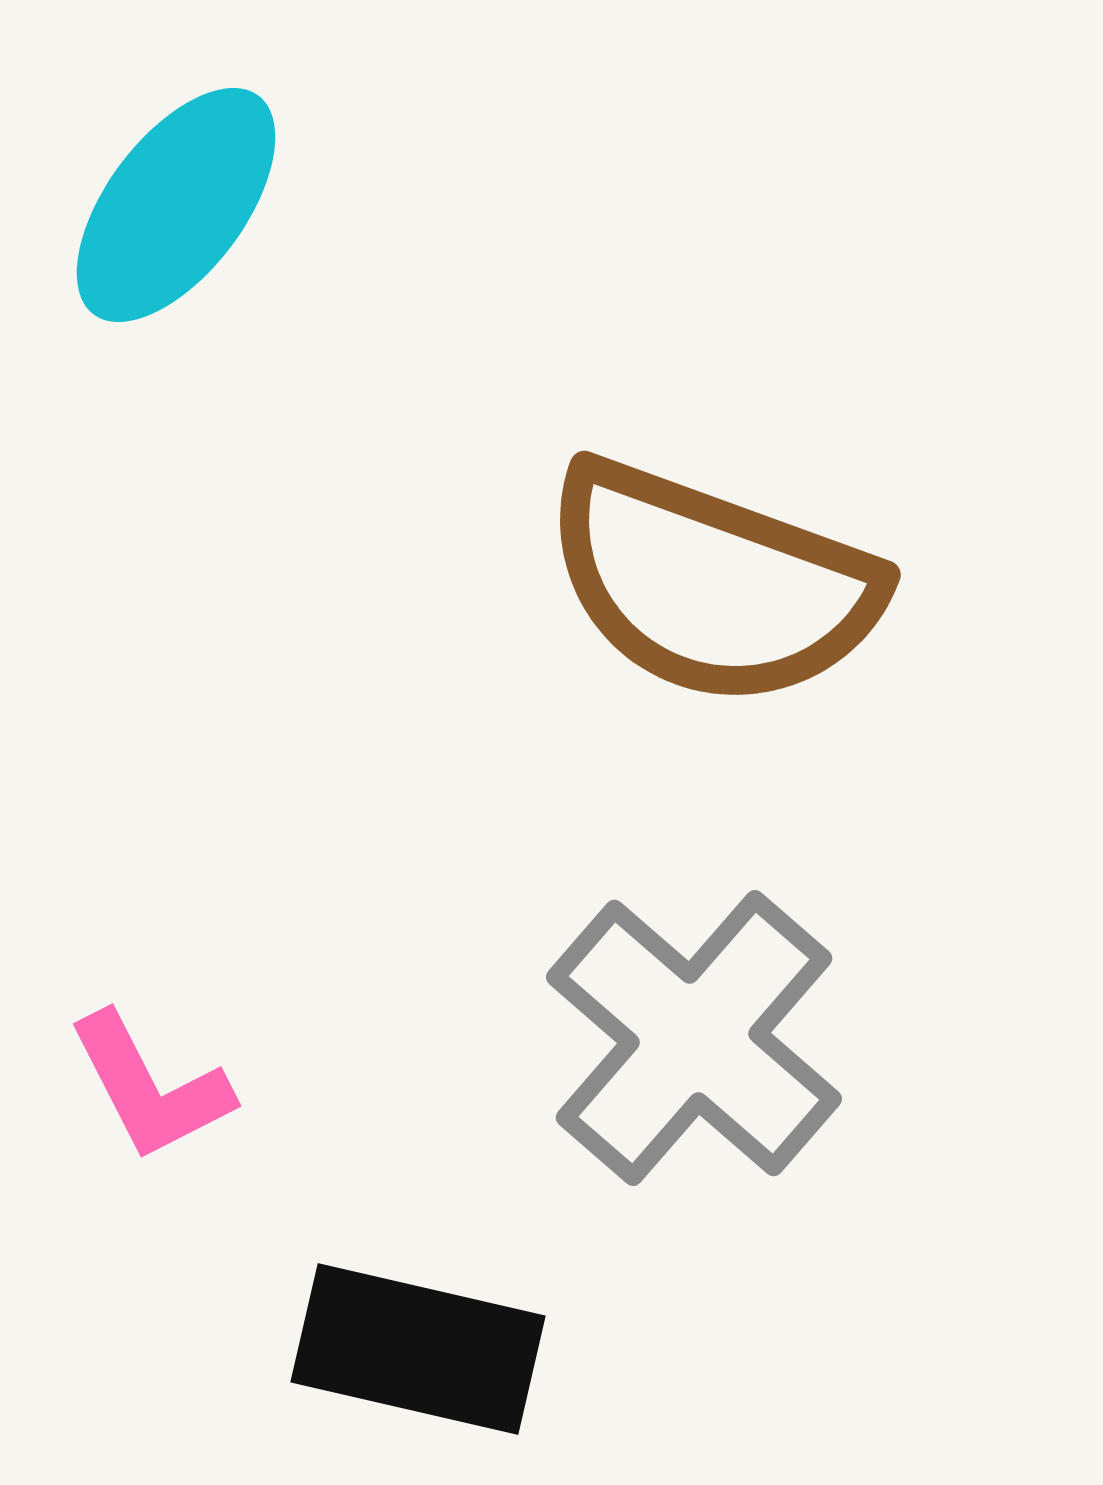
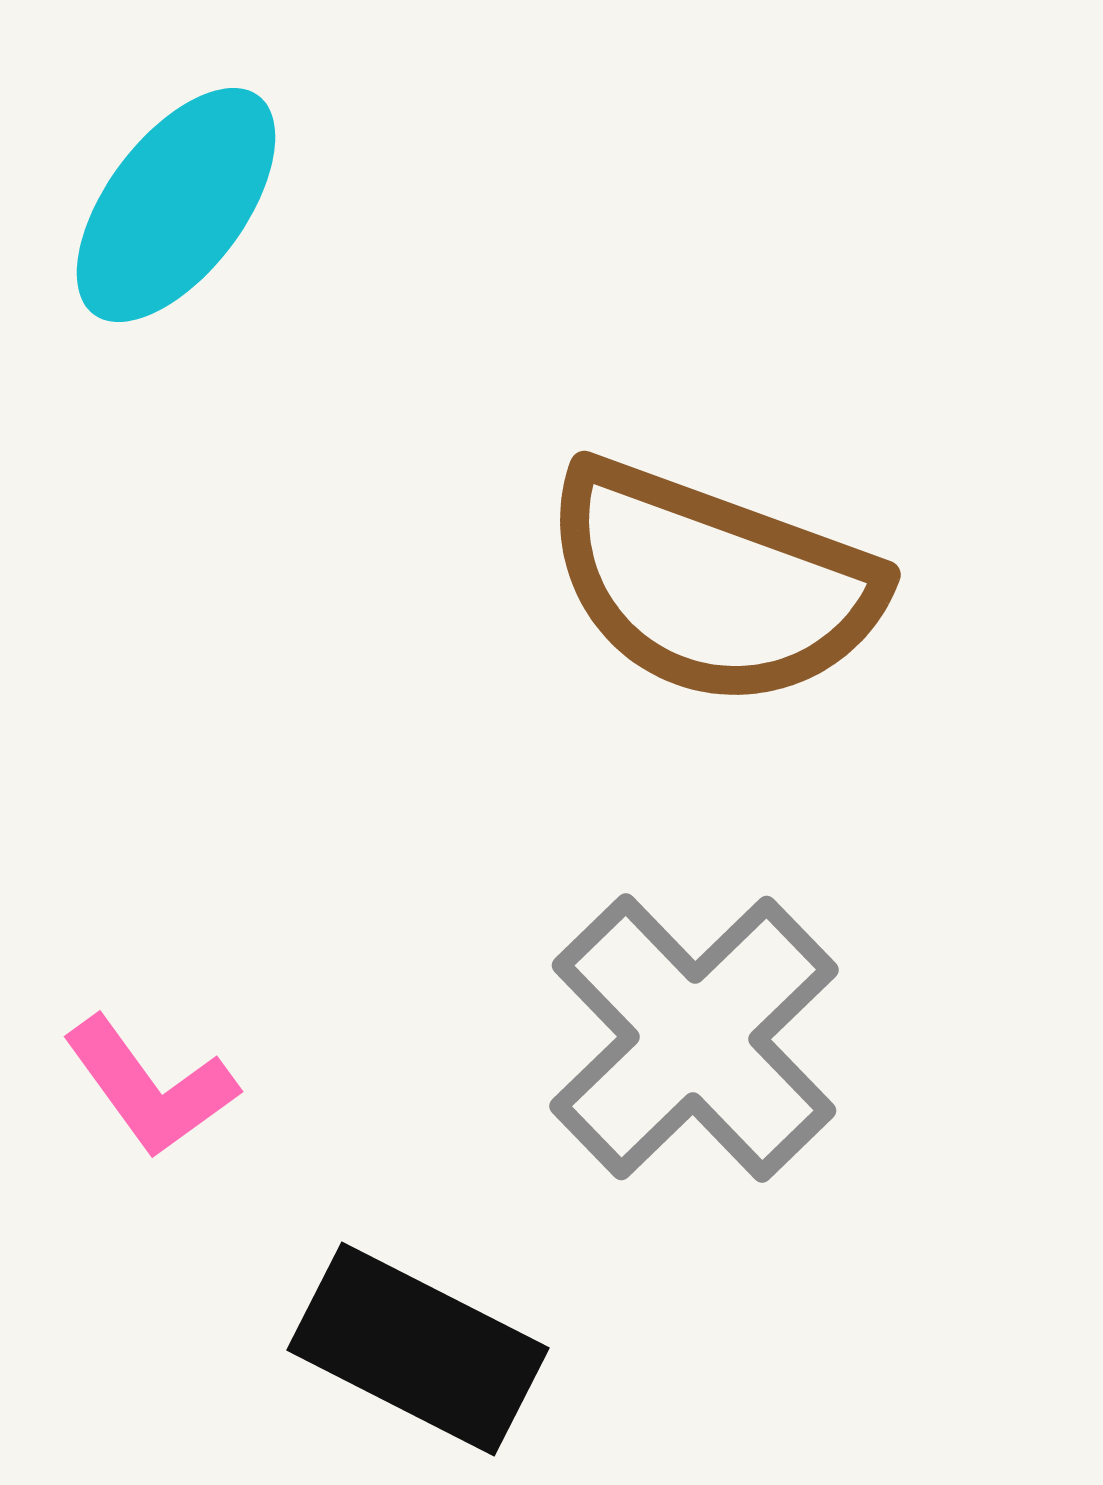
gray cross: rotated 5 degrees clockwise
pink L-shape: rotated 9 degrees counterclockwise
black rectangle: rotated 14 degrees clockwise
